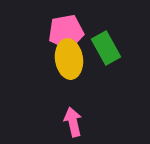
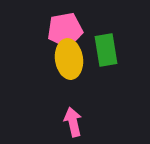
pink pentagon: moved 1 px left, 2 px up
green rectangle: moved 2 px down; rotated 20 degrees clockwise
